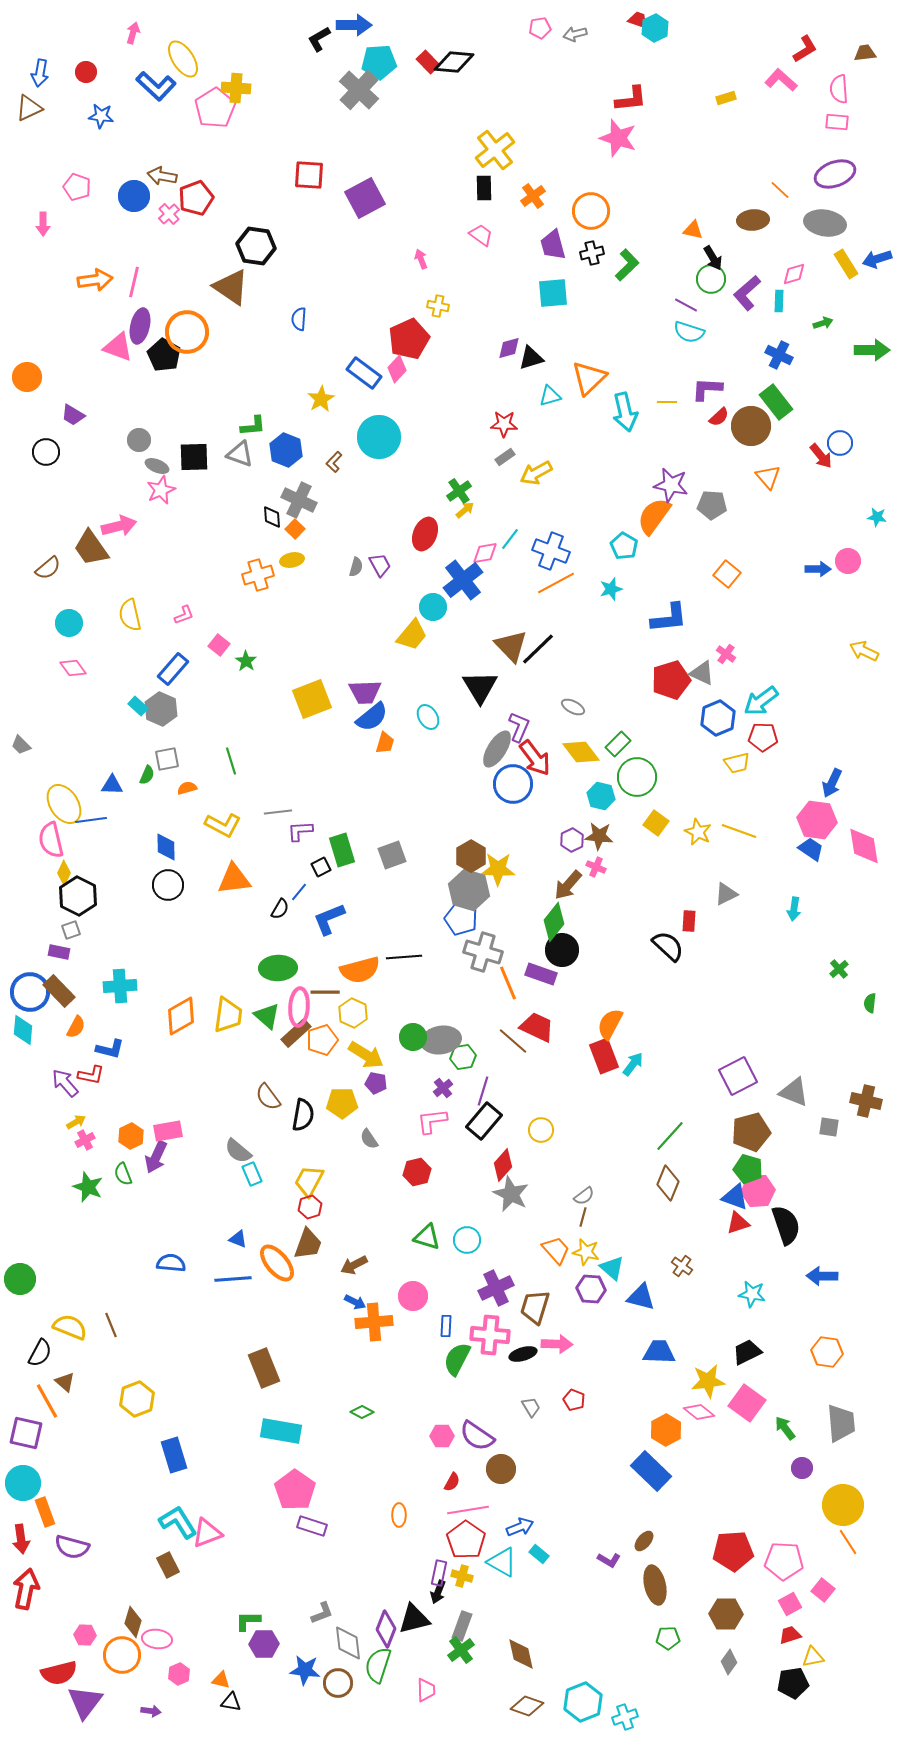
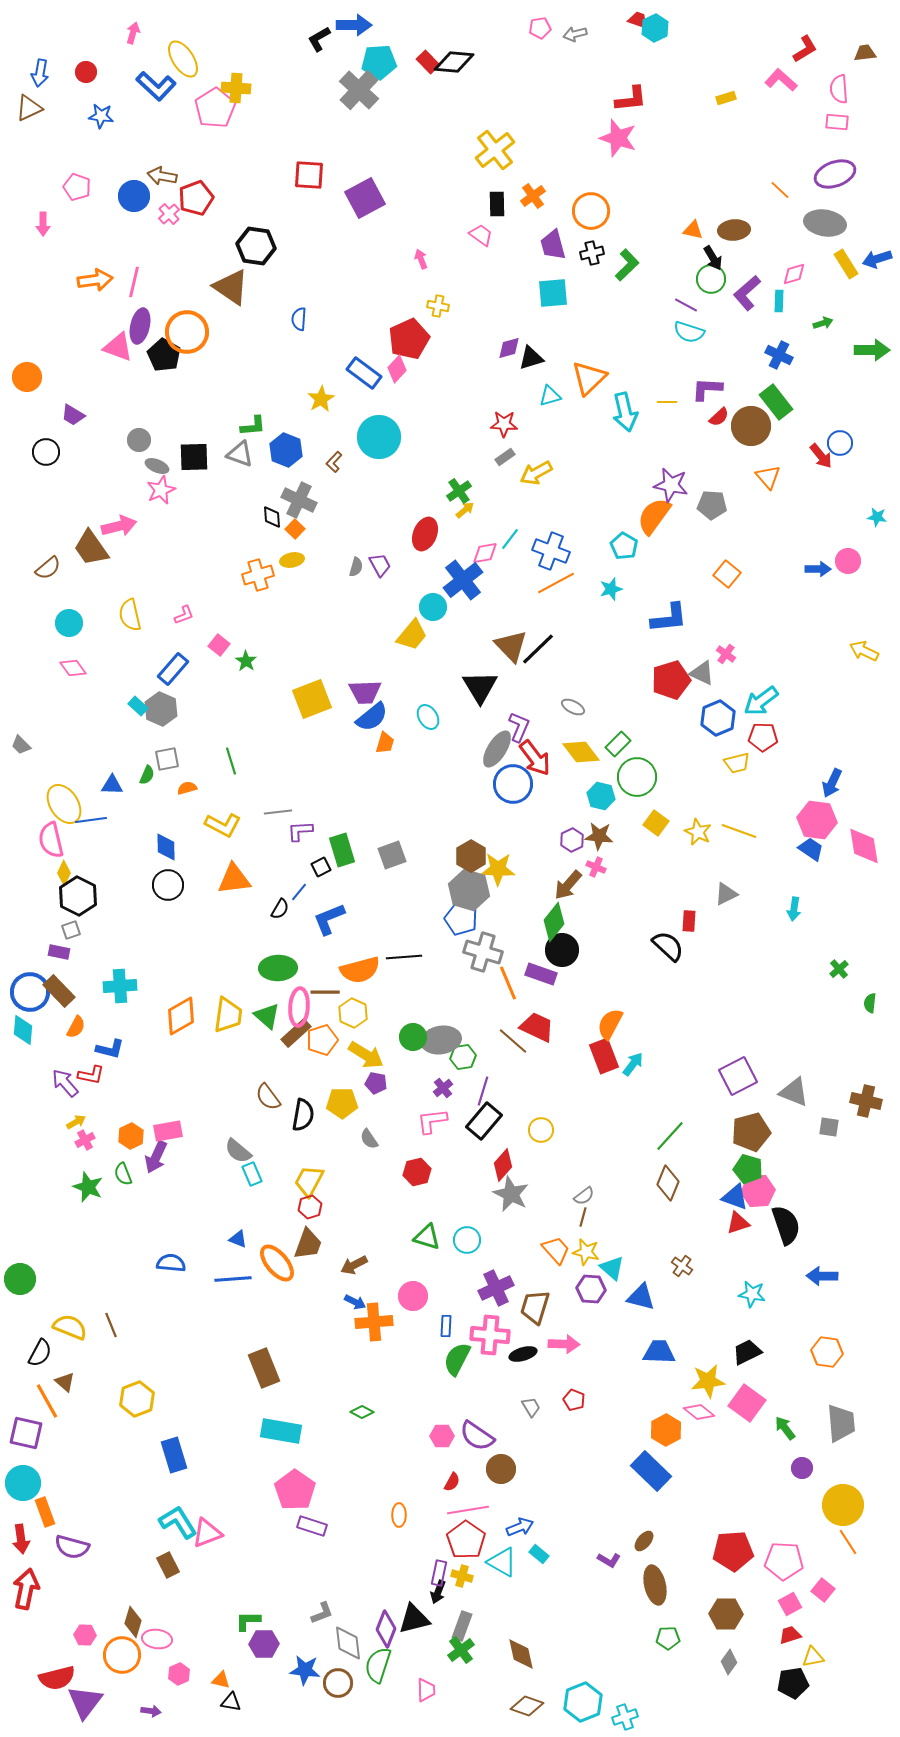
black rectangle at (484, 188): moved 13 px right, 16 px down
brown ellipse at (753, 220): moved 19 px left, 10 px down
pink arrow at (557, 1344): moved 7 px right
red semicircle at (59, 1673): moved 2 px left, 5 px down
